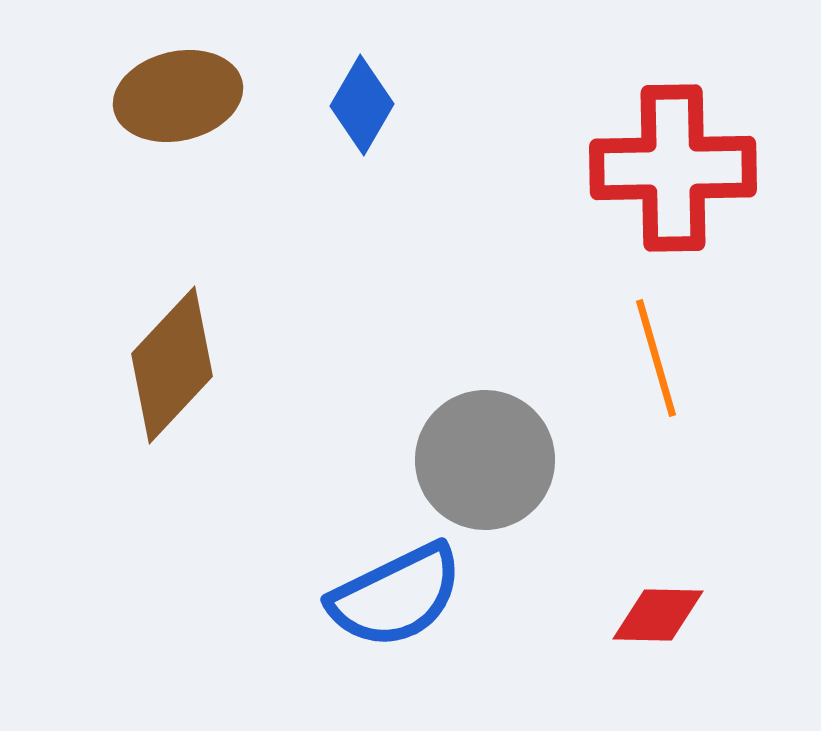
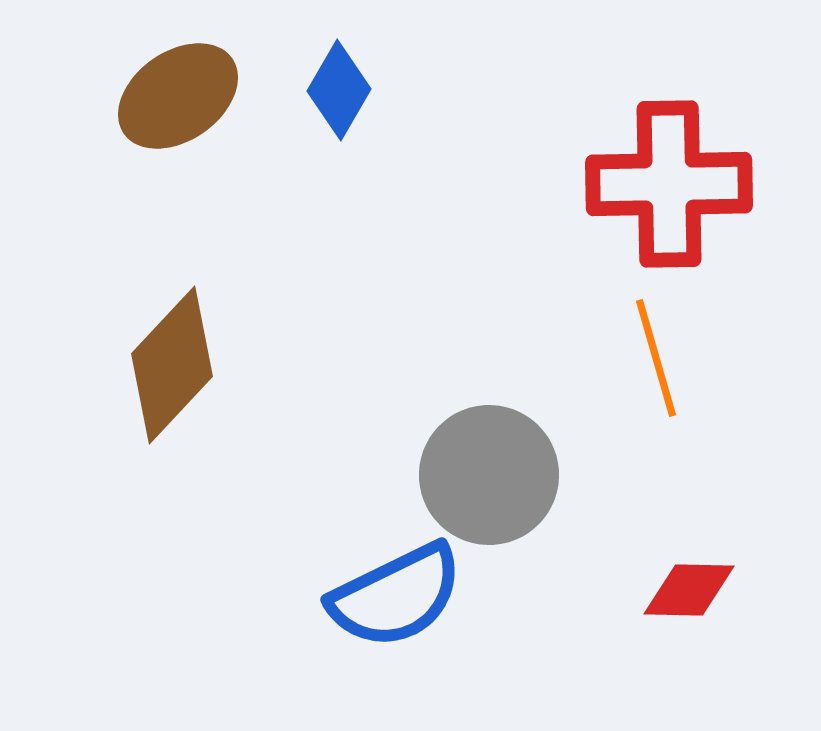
brown ellipse: rotated 22 degrees counterclockwise
blue diamond: moved 23 px left, 15 px up
red cross: moved 4 px left, 16 px down
gray circle: moved 4 px right, 15 px down
red diamond: moved 31 px right, 25 px up
